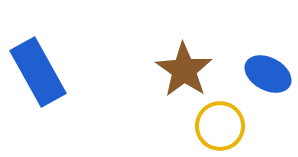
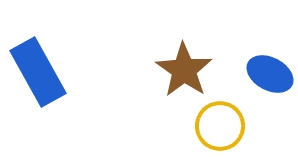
blue ellipse: moved 2 px right
